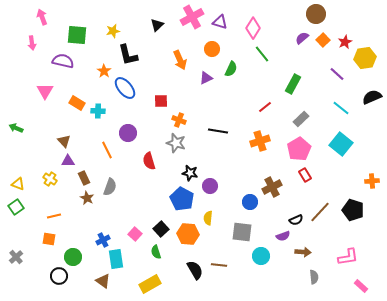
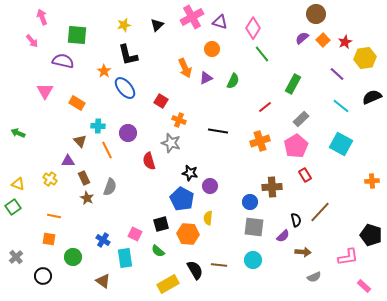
yellow star at (113, 31): moved 11 px right, 6 px up
pink arrow at (32, 43): moved 2 px up; rotated 32 degrees counterclockwise
orange arrow at (180, 60): moved 5 px right, 8 px down
green semicircle at (231, 69): moved 2 px right, 12 px down
red square at (161, 101): rotated 32 degrees clockwise
cyan line at (341, 108): moved 2 px up
cyan cross at (98, 111): moved 15 px down
green arrow at (16, 128): moved 2 px right, 5 px down
brown triangle at (64, 141): moved 16 px right
gray star at (176, 143): moved 5 px left
cyan square at (341, 144): rotated 10 degrees counterclockwise
pink pentagon at (299, 149): moved 3 px left, 3 px up
brown cross at (272, 187): rotated 24 degrees clockwise
green square at (16, 207): moved 3 px left
black pentagon at (353, 210): moved 18 px right, 25 px down
orange line at (54, 216): rotated 24 degrees clockwise
black semicircle at (296, 220): rotated 80 degrees counterclockwise
black square at (161, 229): moved 5 px up; rotated 28 degrees clockwise
gray square at (242, 232): moved 12 px right, 5 px up
pink square at (135, 234): rotated 16 degrees counterclockwise
purple semicircle at (283, 236): rotated 24 degrees counterclockwise
blue cross at (103, 240): rotated 32 degrees counterclockwise
green semicircle at (156, 252): moved 2 px right, 1 px up; rotated 32 degrees counterclockwise
cyan circle at (261, 256): moved 8 px left, 4 px down
cyan rectangle at (116, 259): moved 9 px right, 1 px up
black circle at (59, 276): moved 16 px left
gray semicircle at (314, 277): rotated 72 degrees clockwise
yellow rectangle at (150, 284): moved 18 px right
pink rectangle at (361, 286): moved 3 px right
